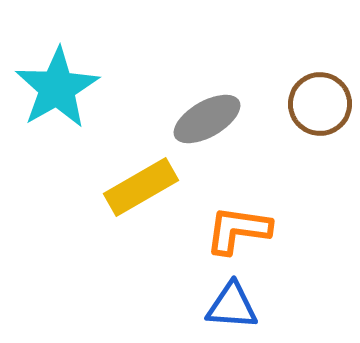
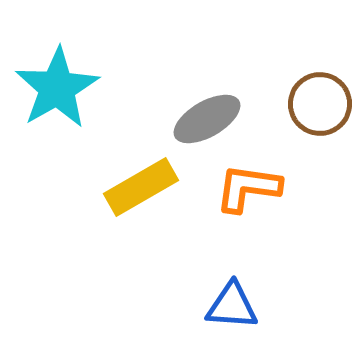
orange L-shape: moved 10 px right, 42 px up
